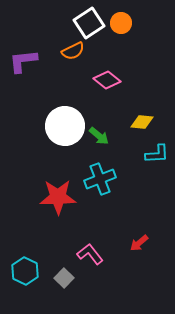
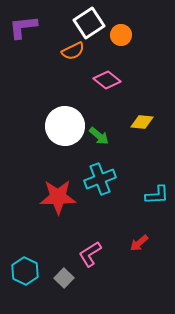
orange circle: moved 12 px down
purple L-shape: moved 34 px up
cyan L-shape: moved 41 px down
pink L-shape: rotated 84 degrees counterclockwise
